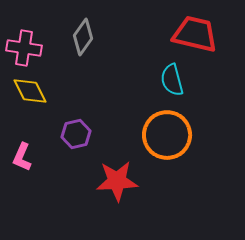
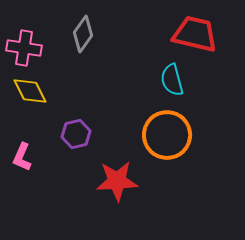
gray diamond: moved 3 px up
